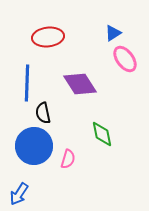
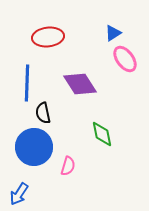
blue circle: moved 1 px down
pink semicircle: moved 7 px down
